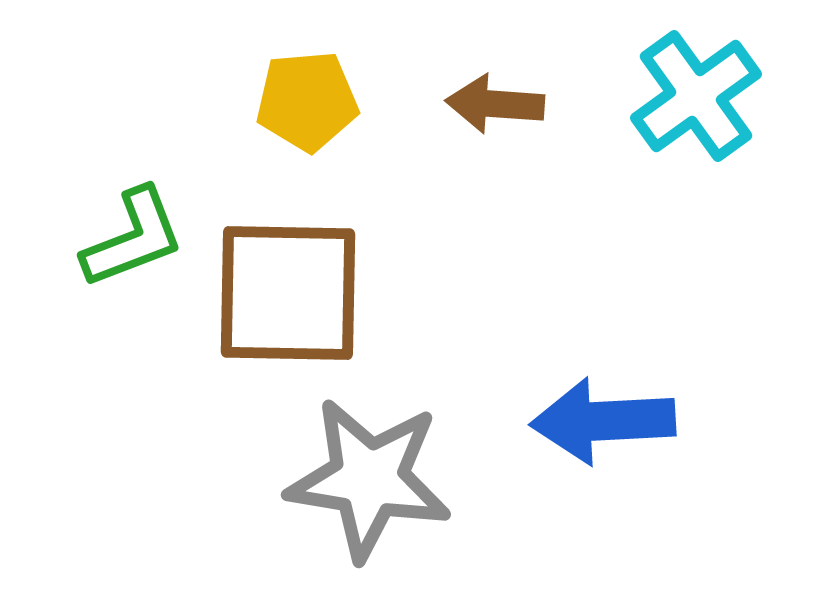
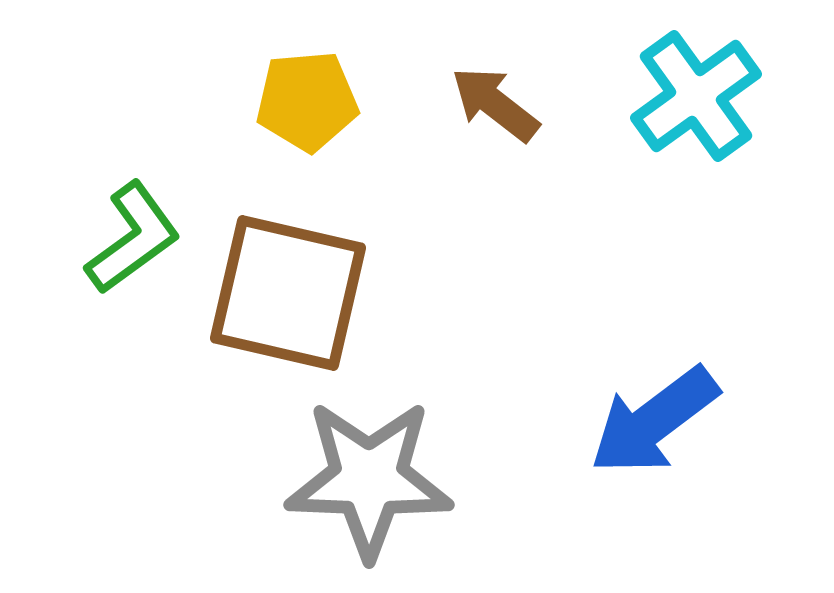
brown arrow: rotated 34 degrees clockwise
green L-shape: rotated 15 degrees counterclockwise
brown square: rotated 12 degrees clockwise
blue arrow: moved 51 px right; rotated 34 degrees counterclockwise
gray star: rotated 7 degrees counterclockwise
